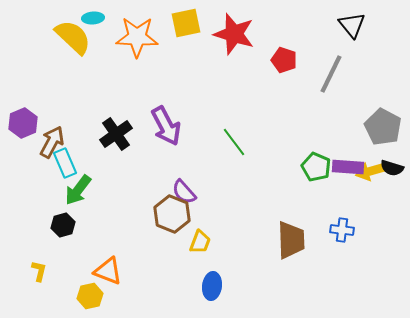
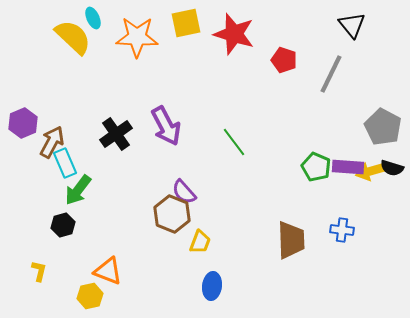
cyan ellipse: rotated 70 degrees clockwise
